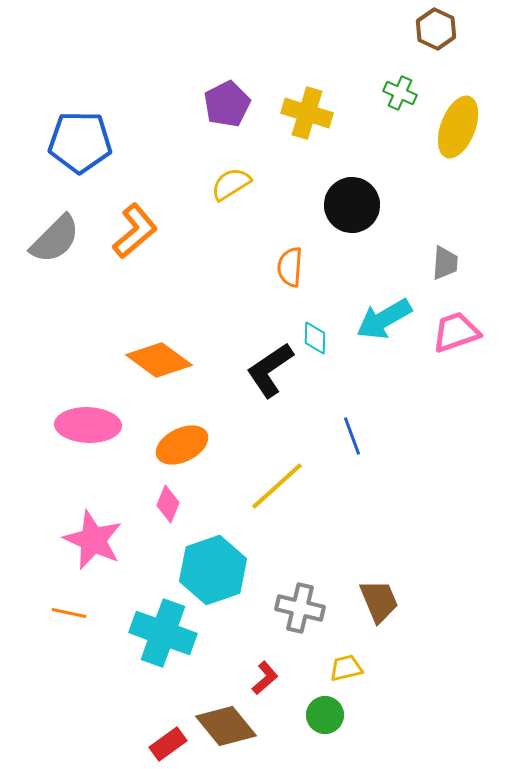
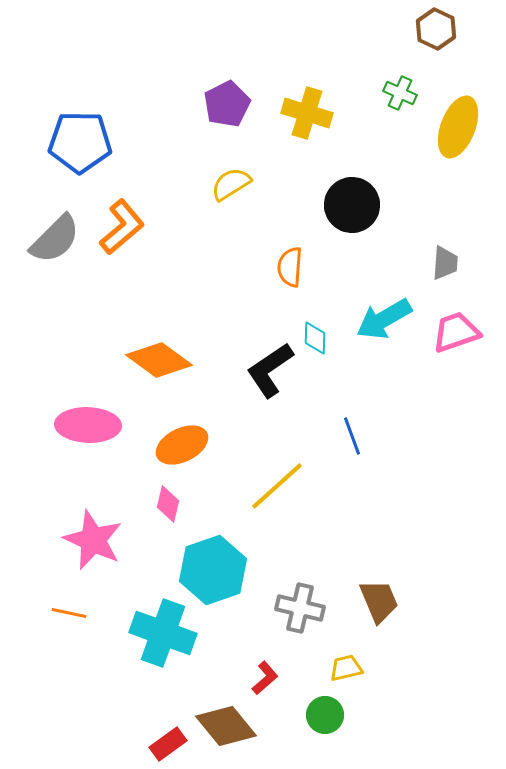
orange L-shape: moved 13 px left, 4 px up
pink diamond: rotated 9 degrees counterclockwise
